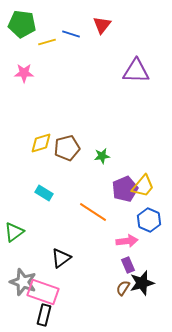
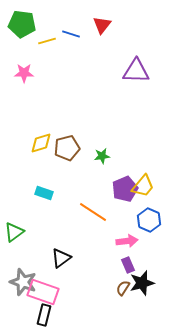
yellow line: moved 1 px up
cyan rectangle: rotated 12 degrees counterclockwise
